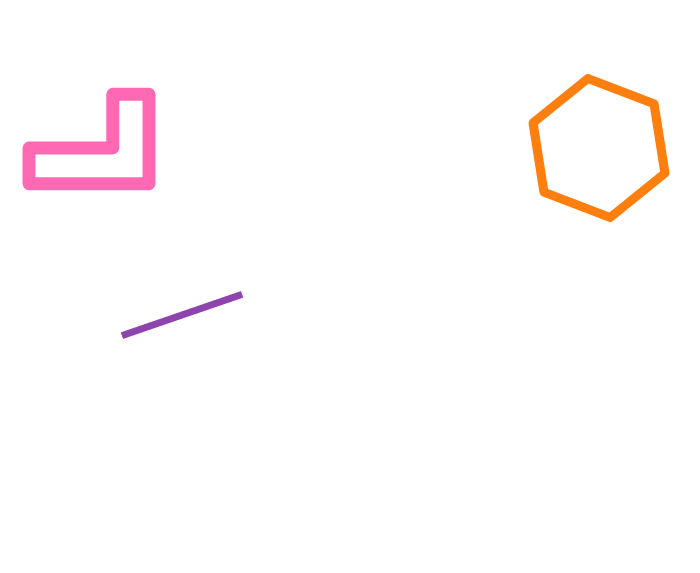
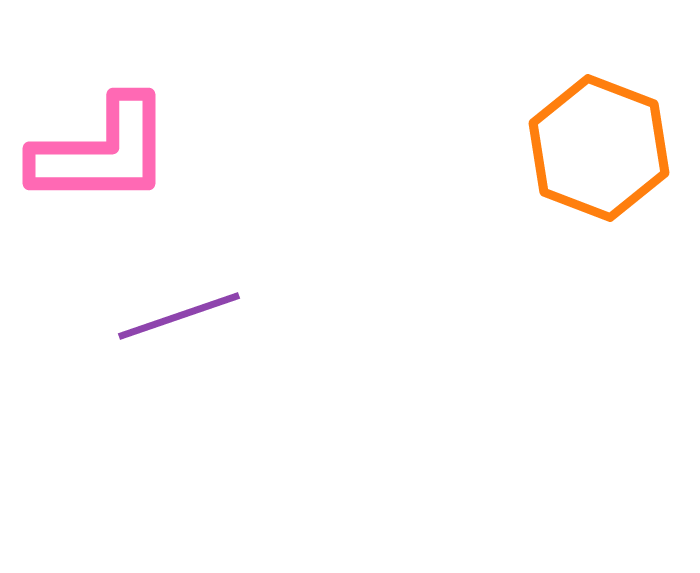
purple line: moved 3 px left, 1 px down
